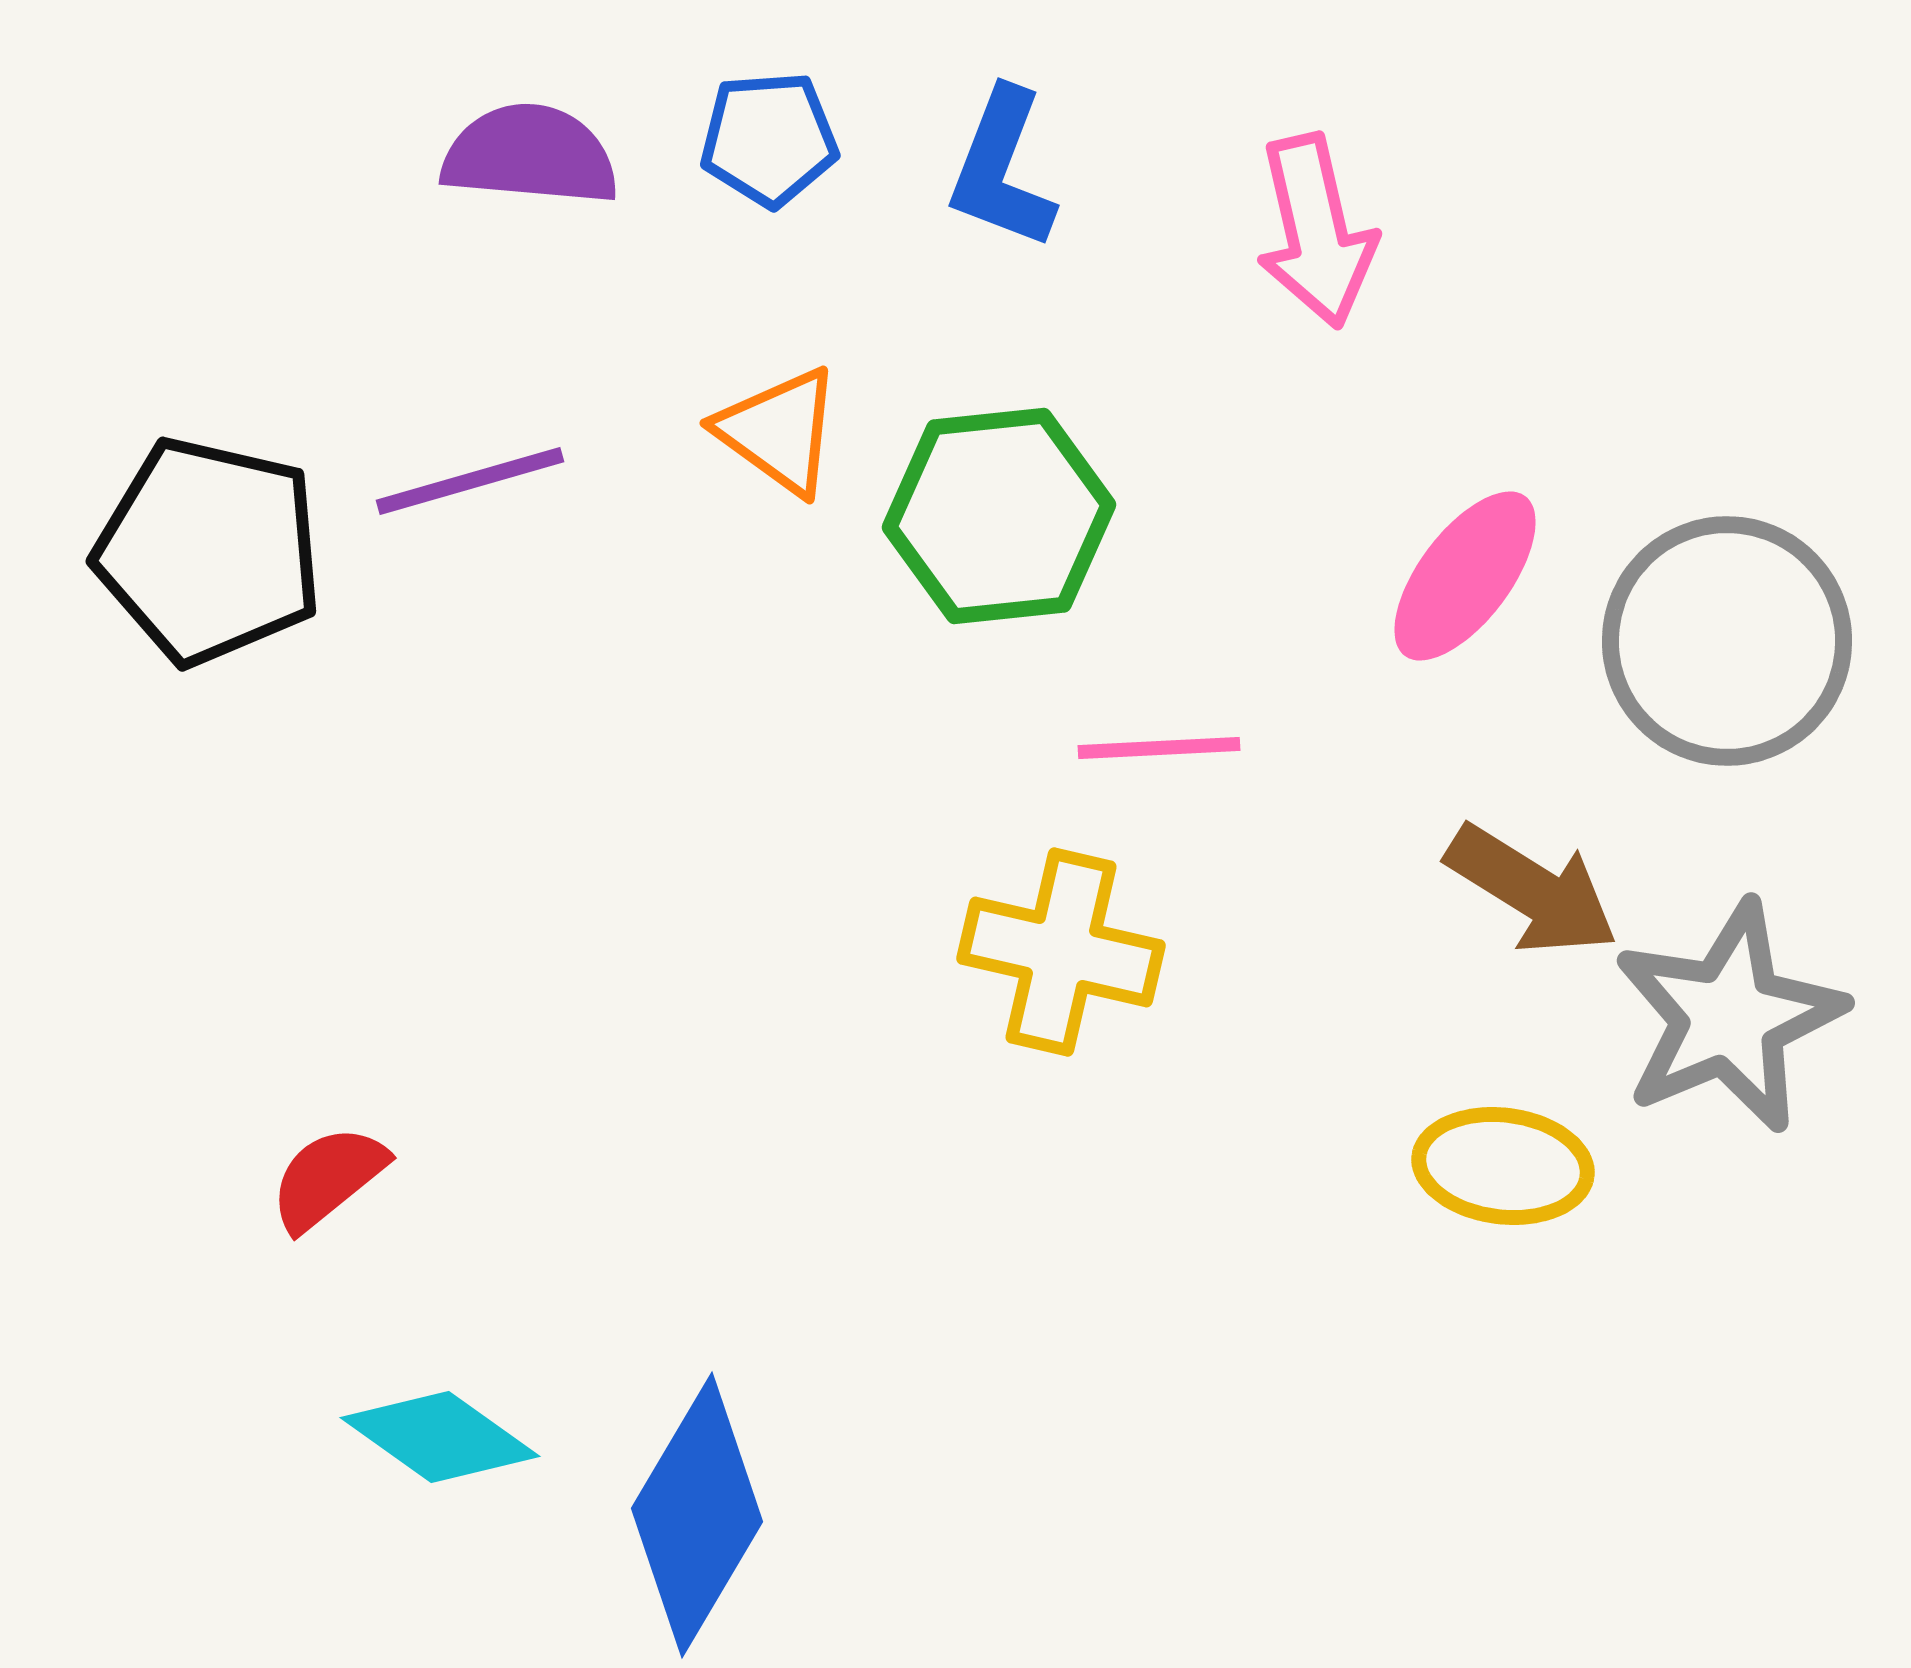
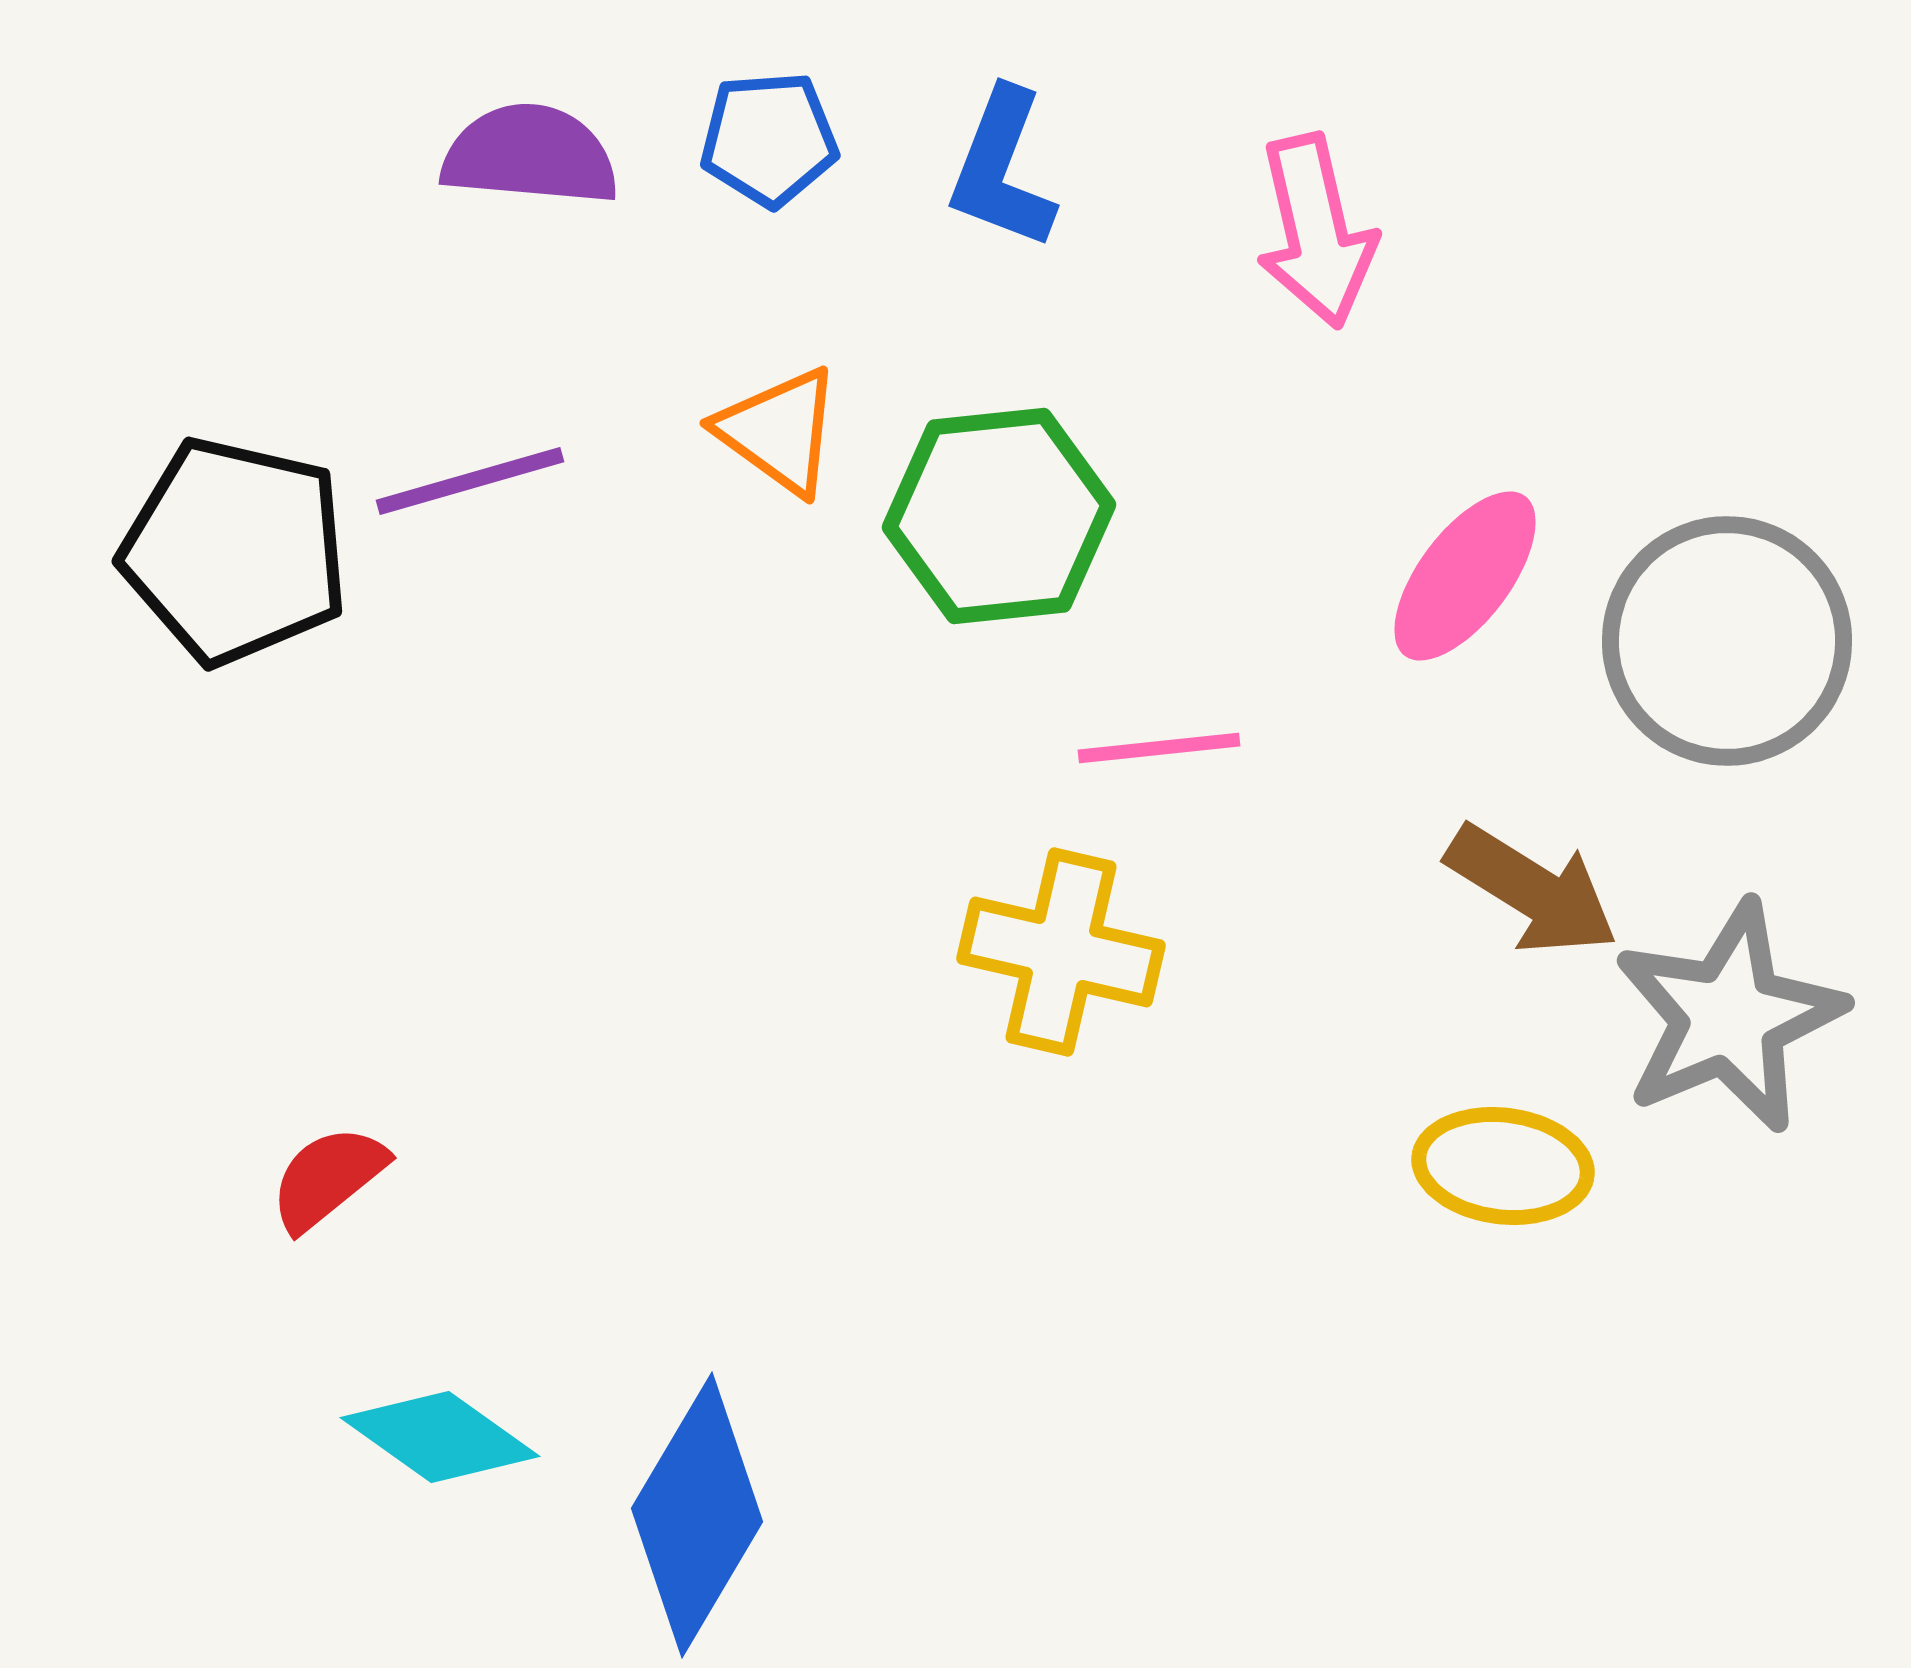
black pentagon: moved 26 px right
pink line: rotated 3 degrees counterclockwise
